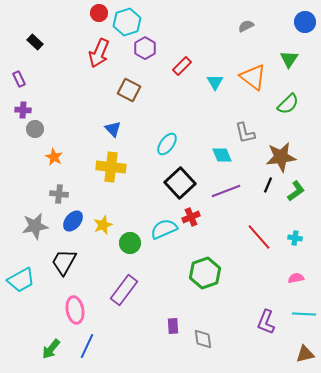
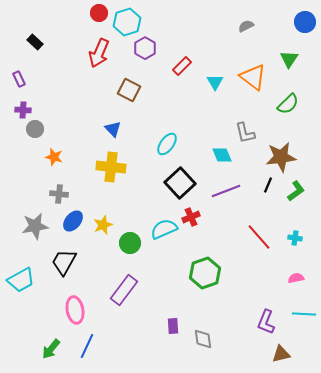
orange star at (54, 157): rotated 12 degrees counterclockwise
brown triangle at (305, 354): moved 24 px left
